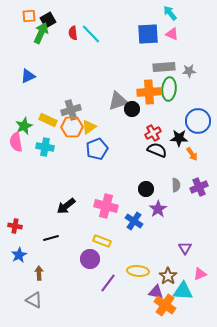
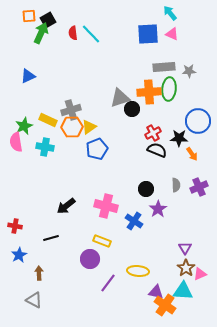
gray triangle at (118, 101): moved 2 px right, 3 px up
brown star at (168, 276): moved 18 px right, 8 px up
